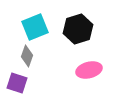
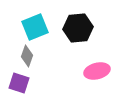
black hexagon: moved 1 px up; rotated 12 degrees clockwise
pink ellipse: moved 8 px right, 1 px down
purple square: moved 2 px right
